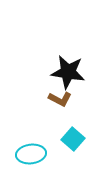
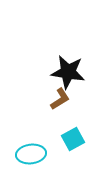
brown L-shape: rotated 60 degrees counterclockwise
cyan square: rotated 20 degrees clockwise
